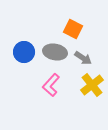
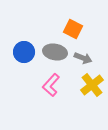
gray arrow: rotated 12 degrees counterclockwise
